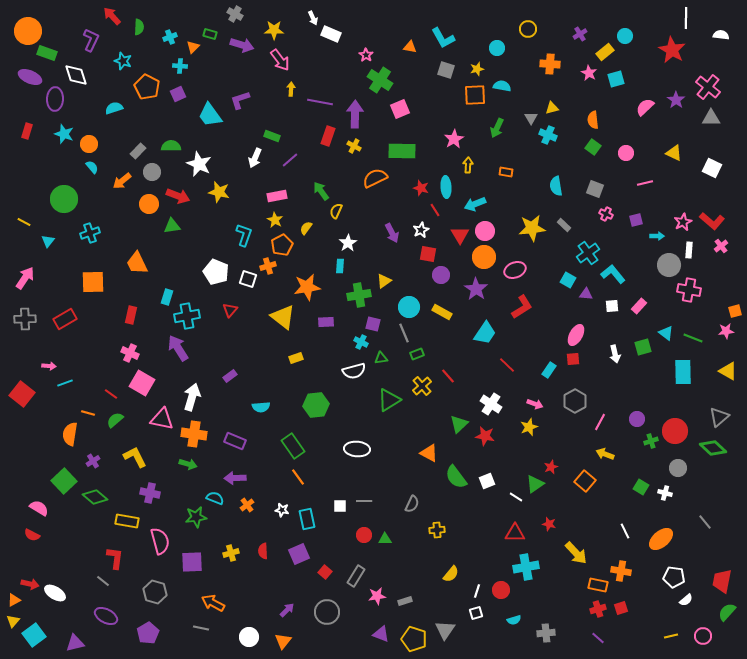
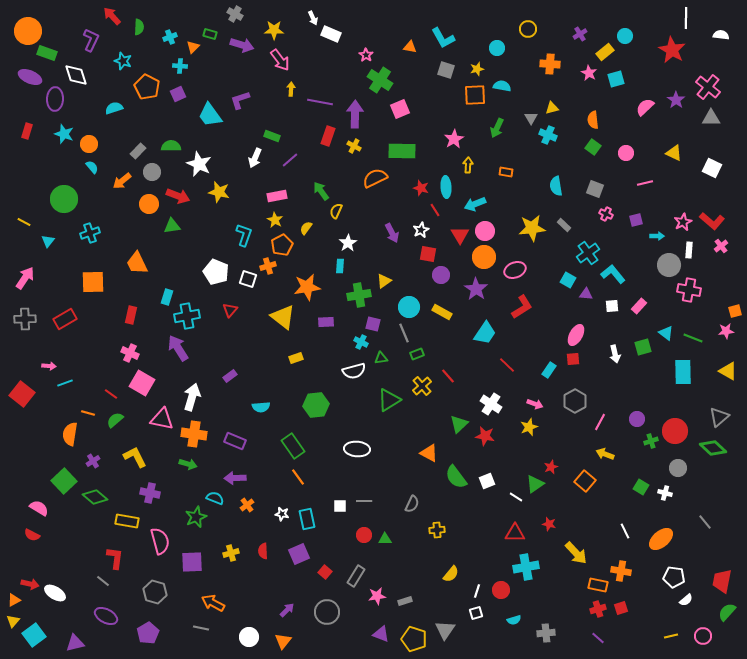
white star at (282, 510): moved 4 px down
green star at (196, 517): rotated 15 degrees counterclockwise
